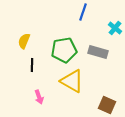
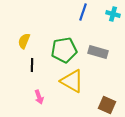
cyan cross: moved 2 px left, 14 px up; rotated 24 degrees counterclockwise
